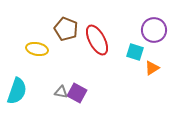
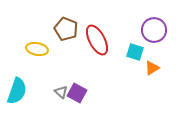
gray triangle: rotated 32 degrees clockwise
